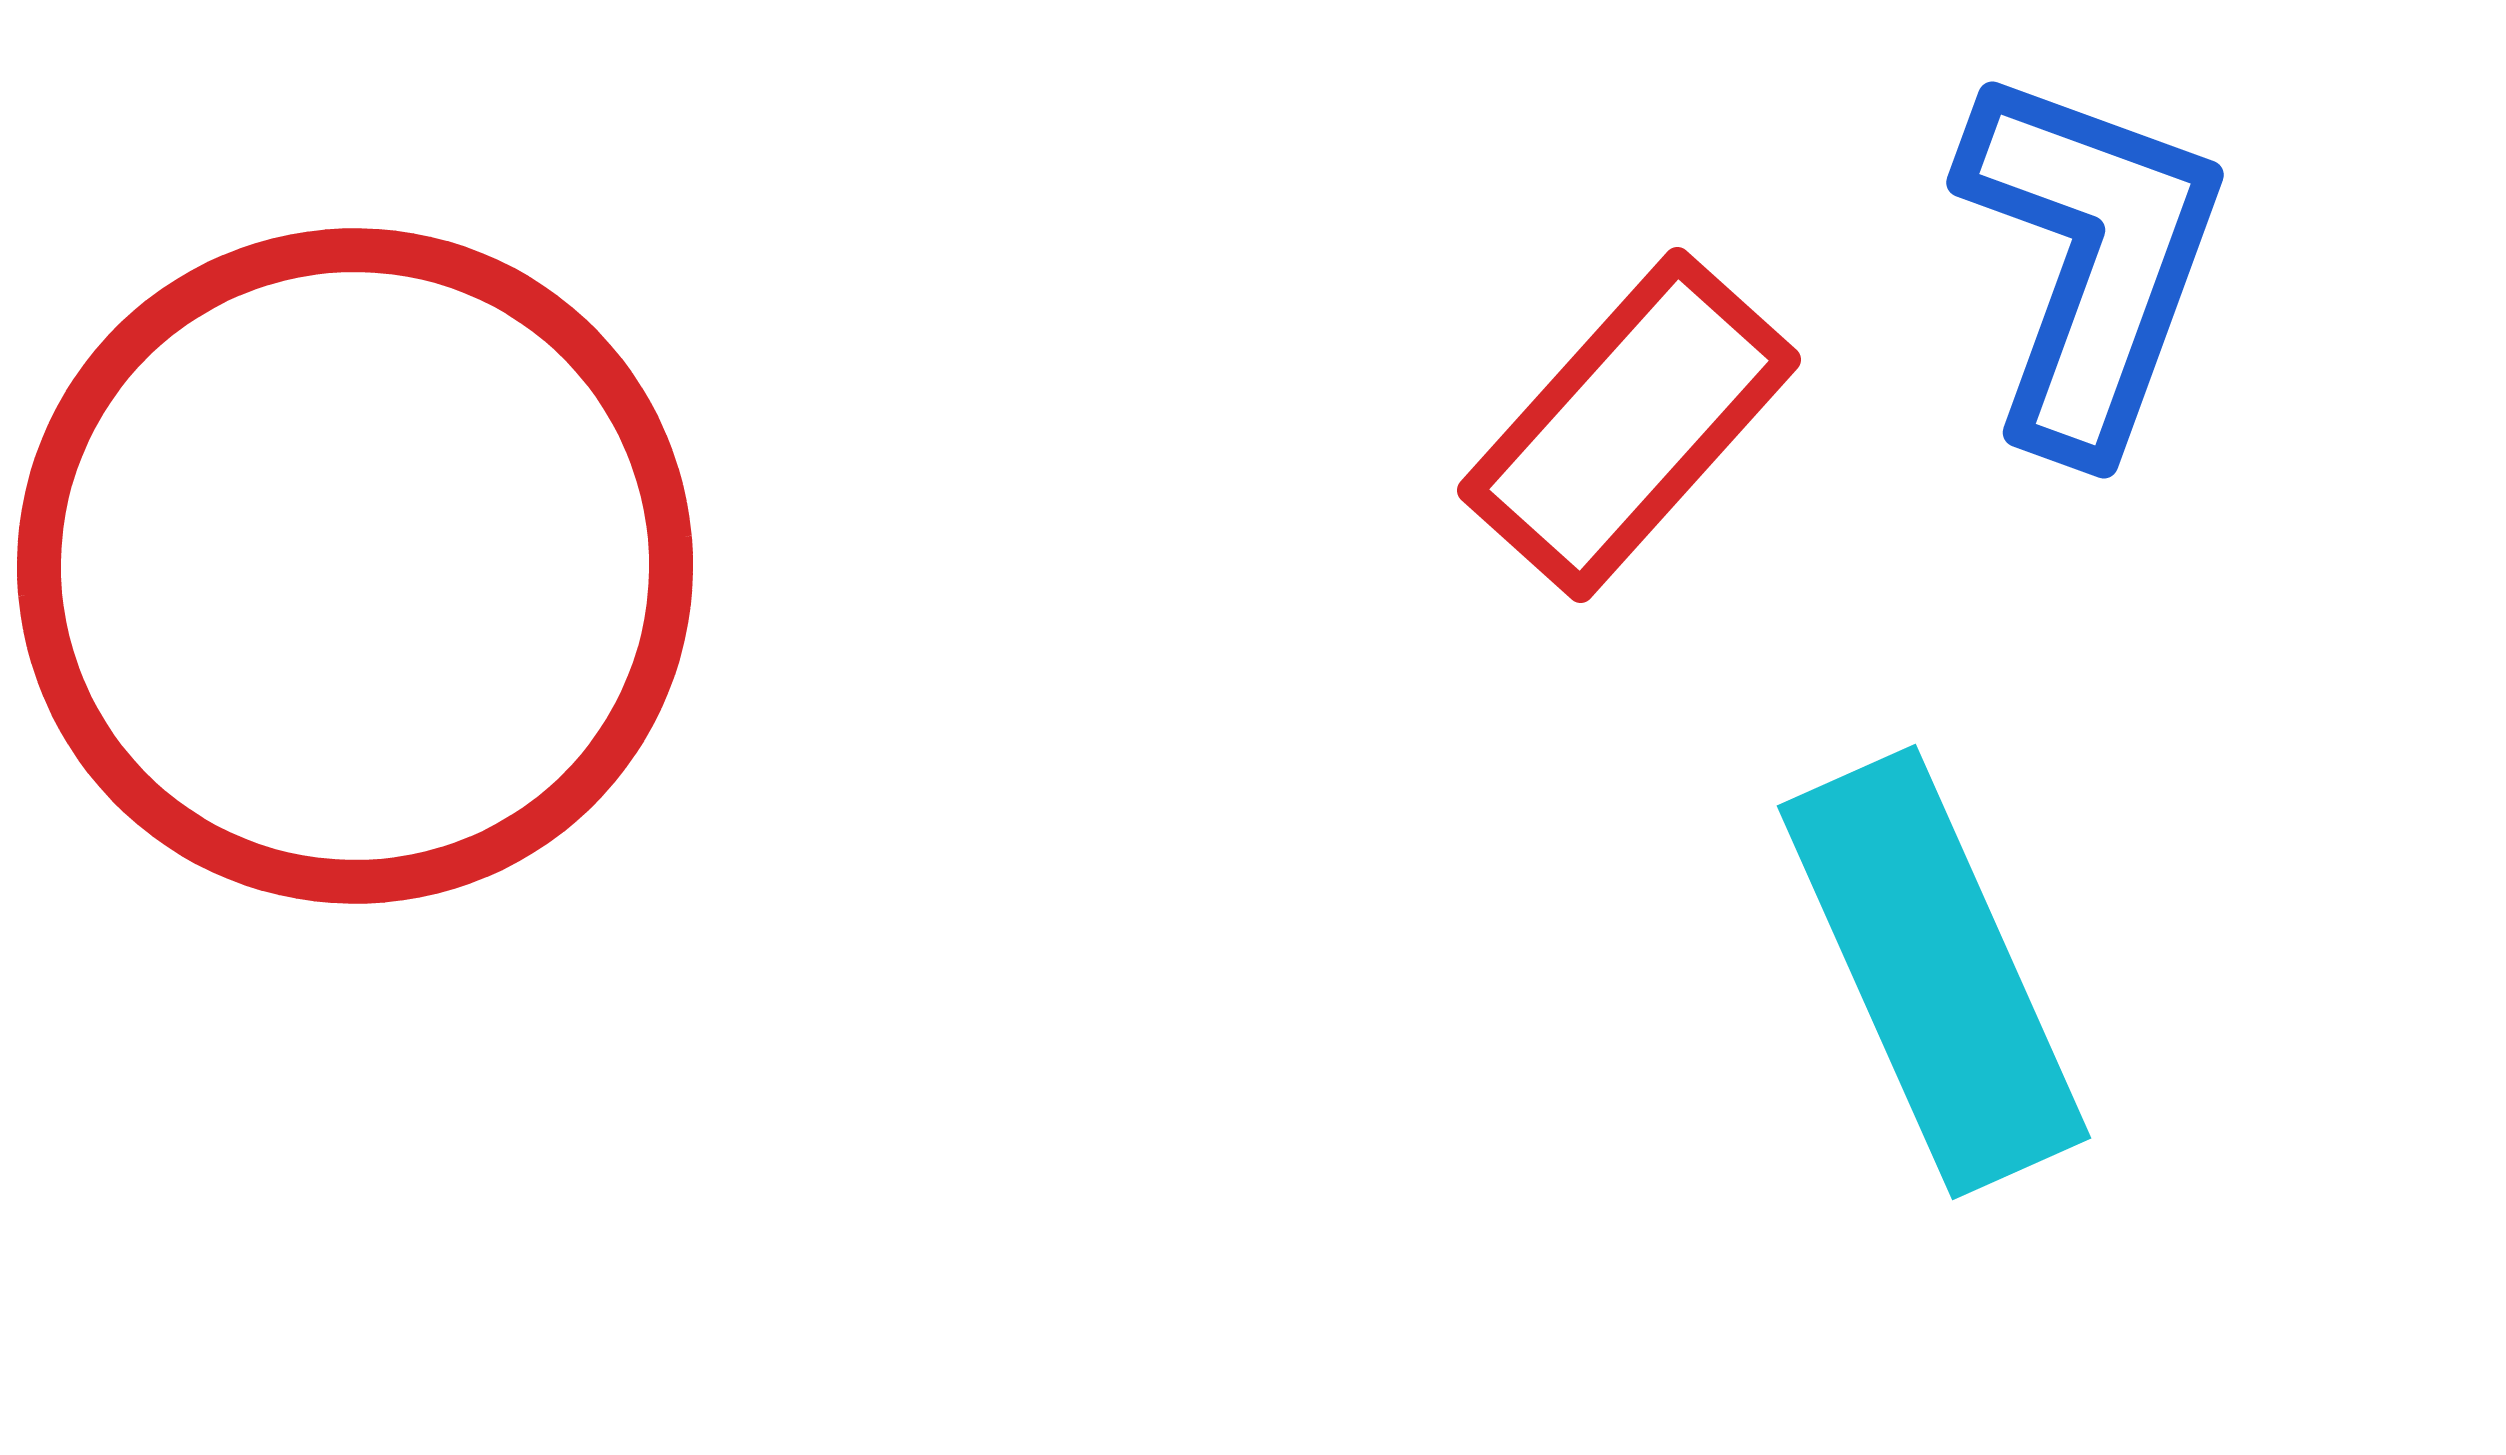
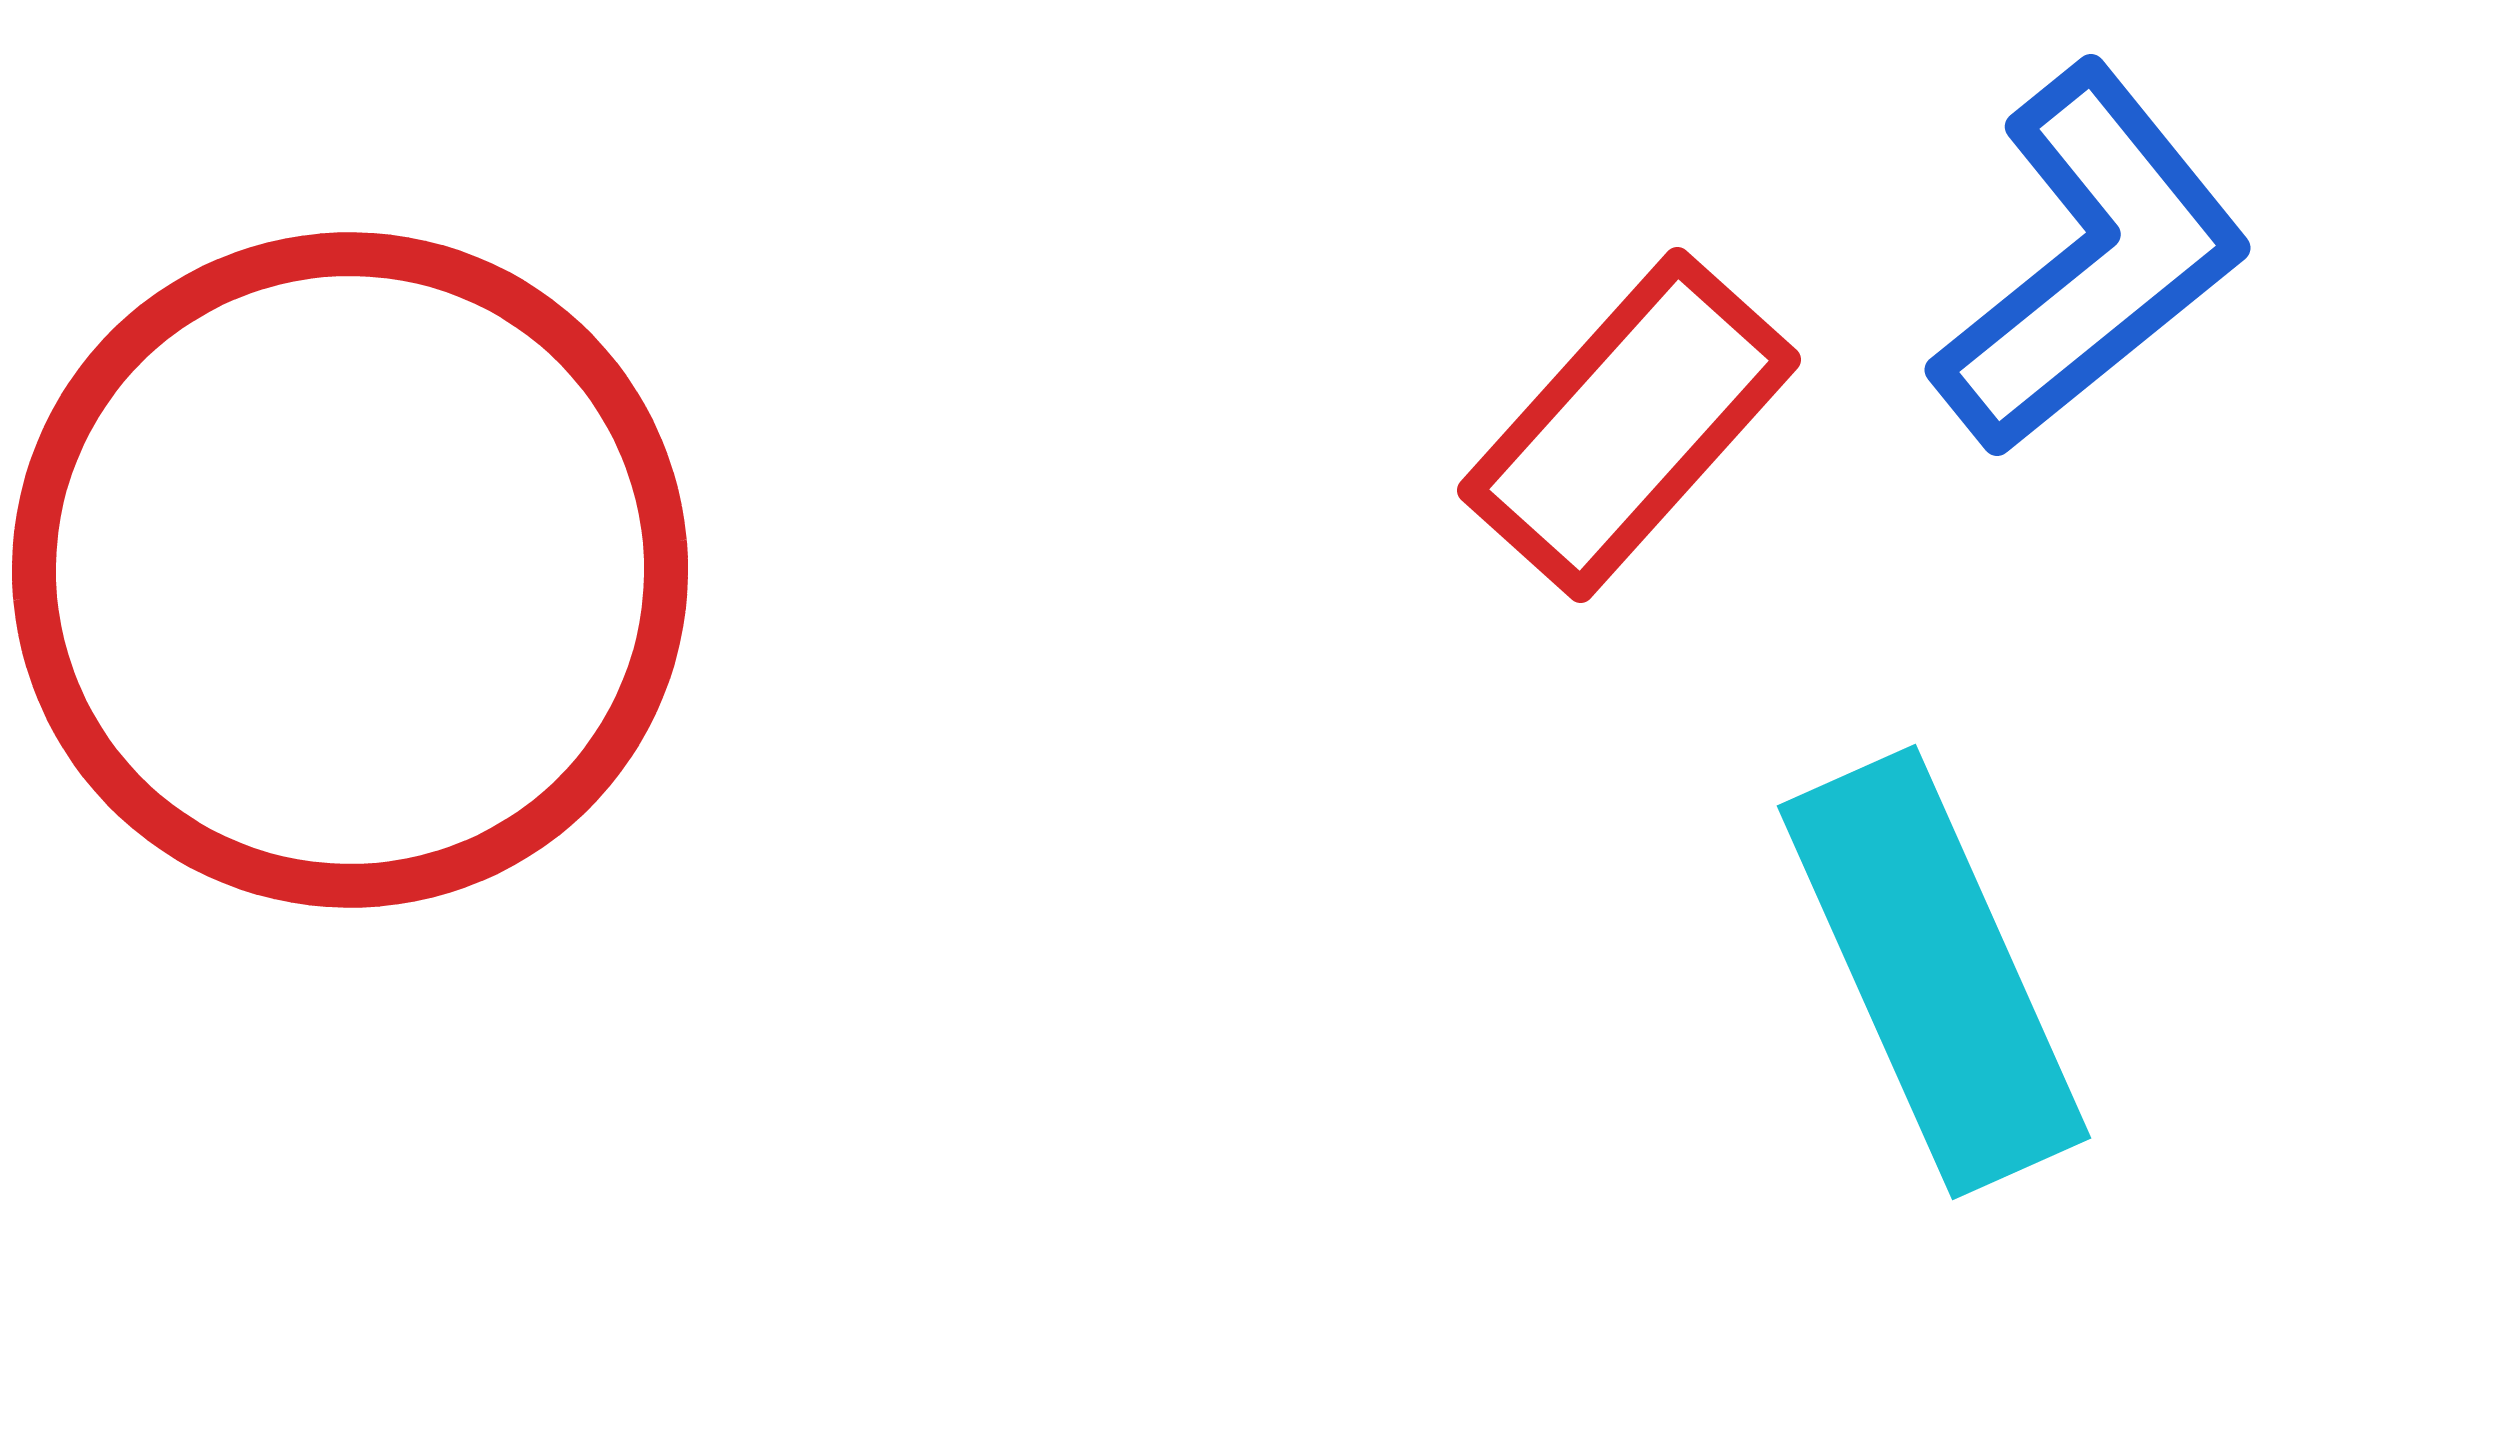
blue L-shape: rotated 31 degrees clockwise
red circle: moved 5 px left, 4 px down
